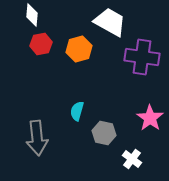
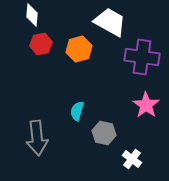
pink star: moved 4 px left, 13 px up
